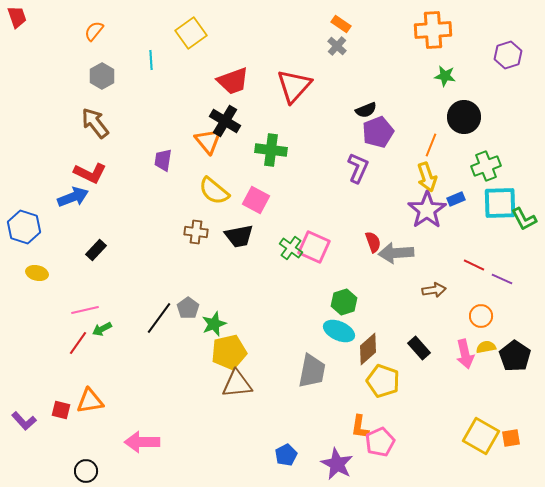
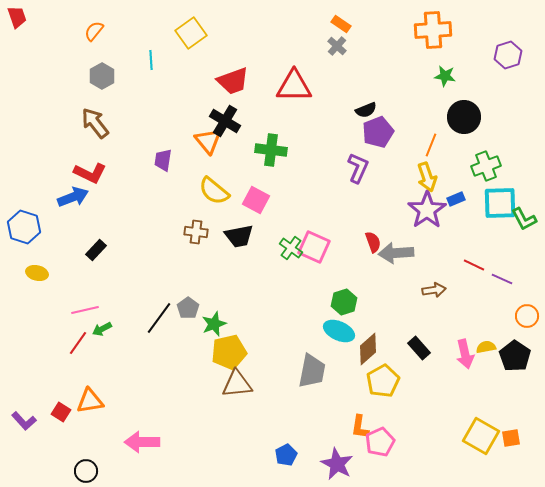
red triangle at (294, 86): rotated 48 degrees clockwise
orange circle at (481, 316): moved 46 px right
yellow pentagon at (383, 381): rotated 24 degrees clockwise
red square at (61, 410): moved 2 px down; rotated 18 degrees clockwise
